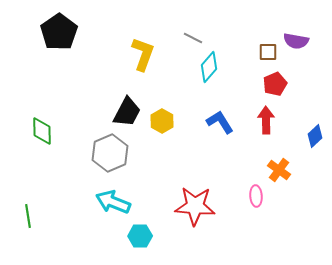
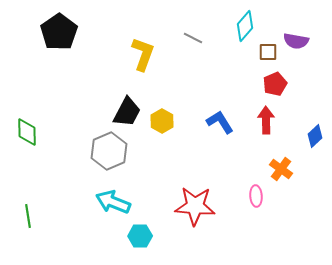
cyan diamond: moved 36 px right, 41 px up
green diamond: moved 15 px left, 1 px down
gray hexagon: moved 1 px left, 2 px up
orange cross: moved 2 px right, 1 px up
